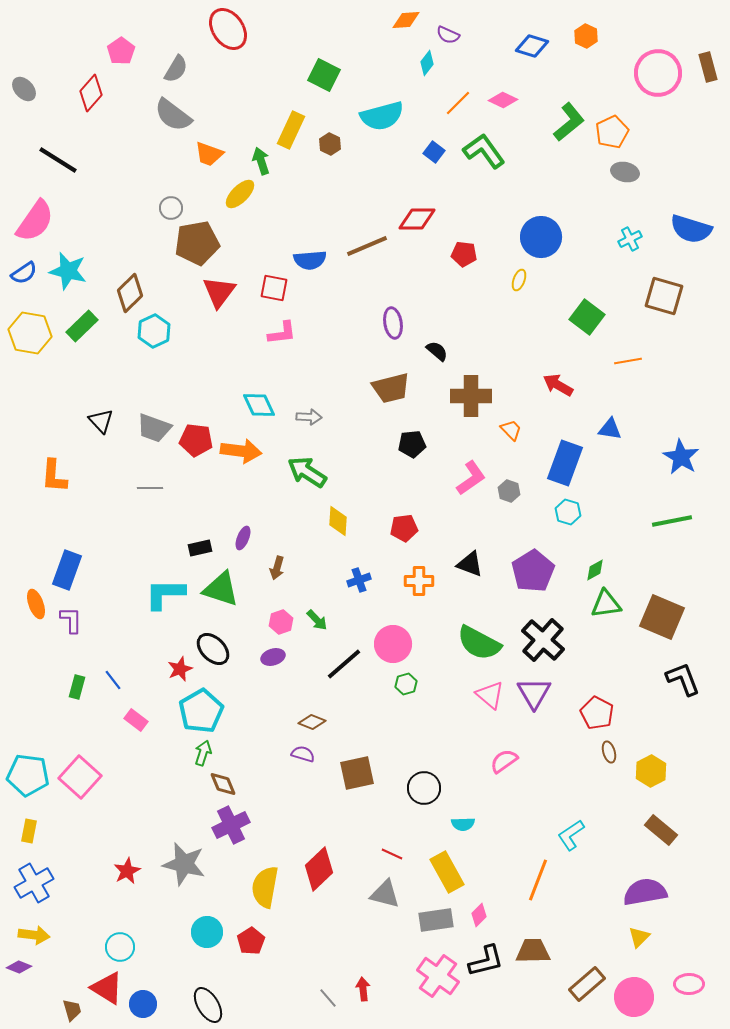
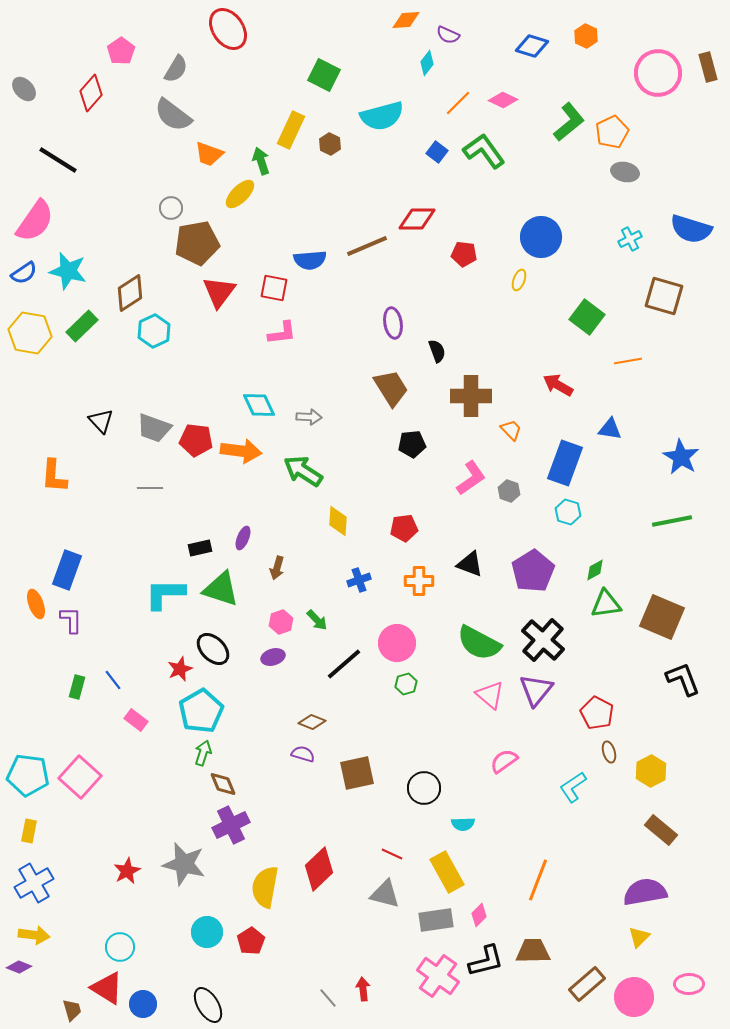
blue square at (434, 152): moved 3 px right
brown diamond at (130, 293): rotated 12 degrees clockwise
black semicircle at (437, 351): rotated 30 degrees clockwise
brown trapezoid at (391, 388): rotated 108 degrees counterclockwise
green arrow at (307, 472): moved 4 px left, 1 px up
pink circle at (393, 644): moved 4 px right, 1 px up
purple triangle at (534, 693): moved 2 px right, 3 px up; rotated 9 degrees clockwise
cyan L-shape at (571, 835): moved 2 px right, 48 px up
